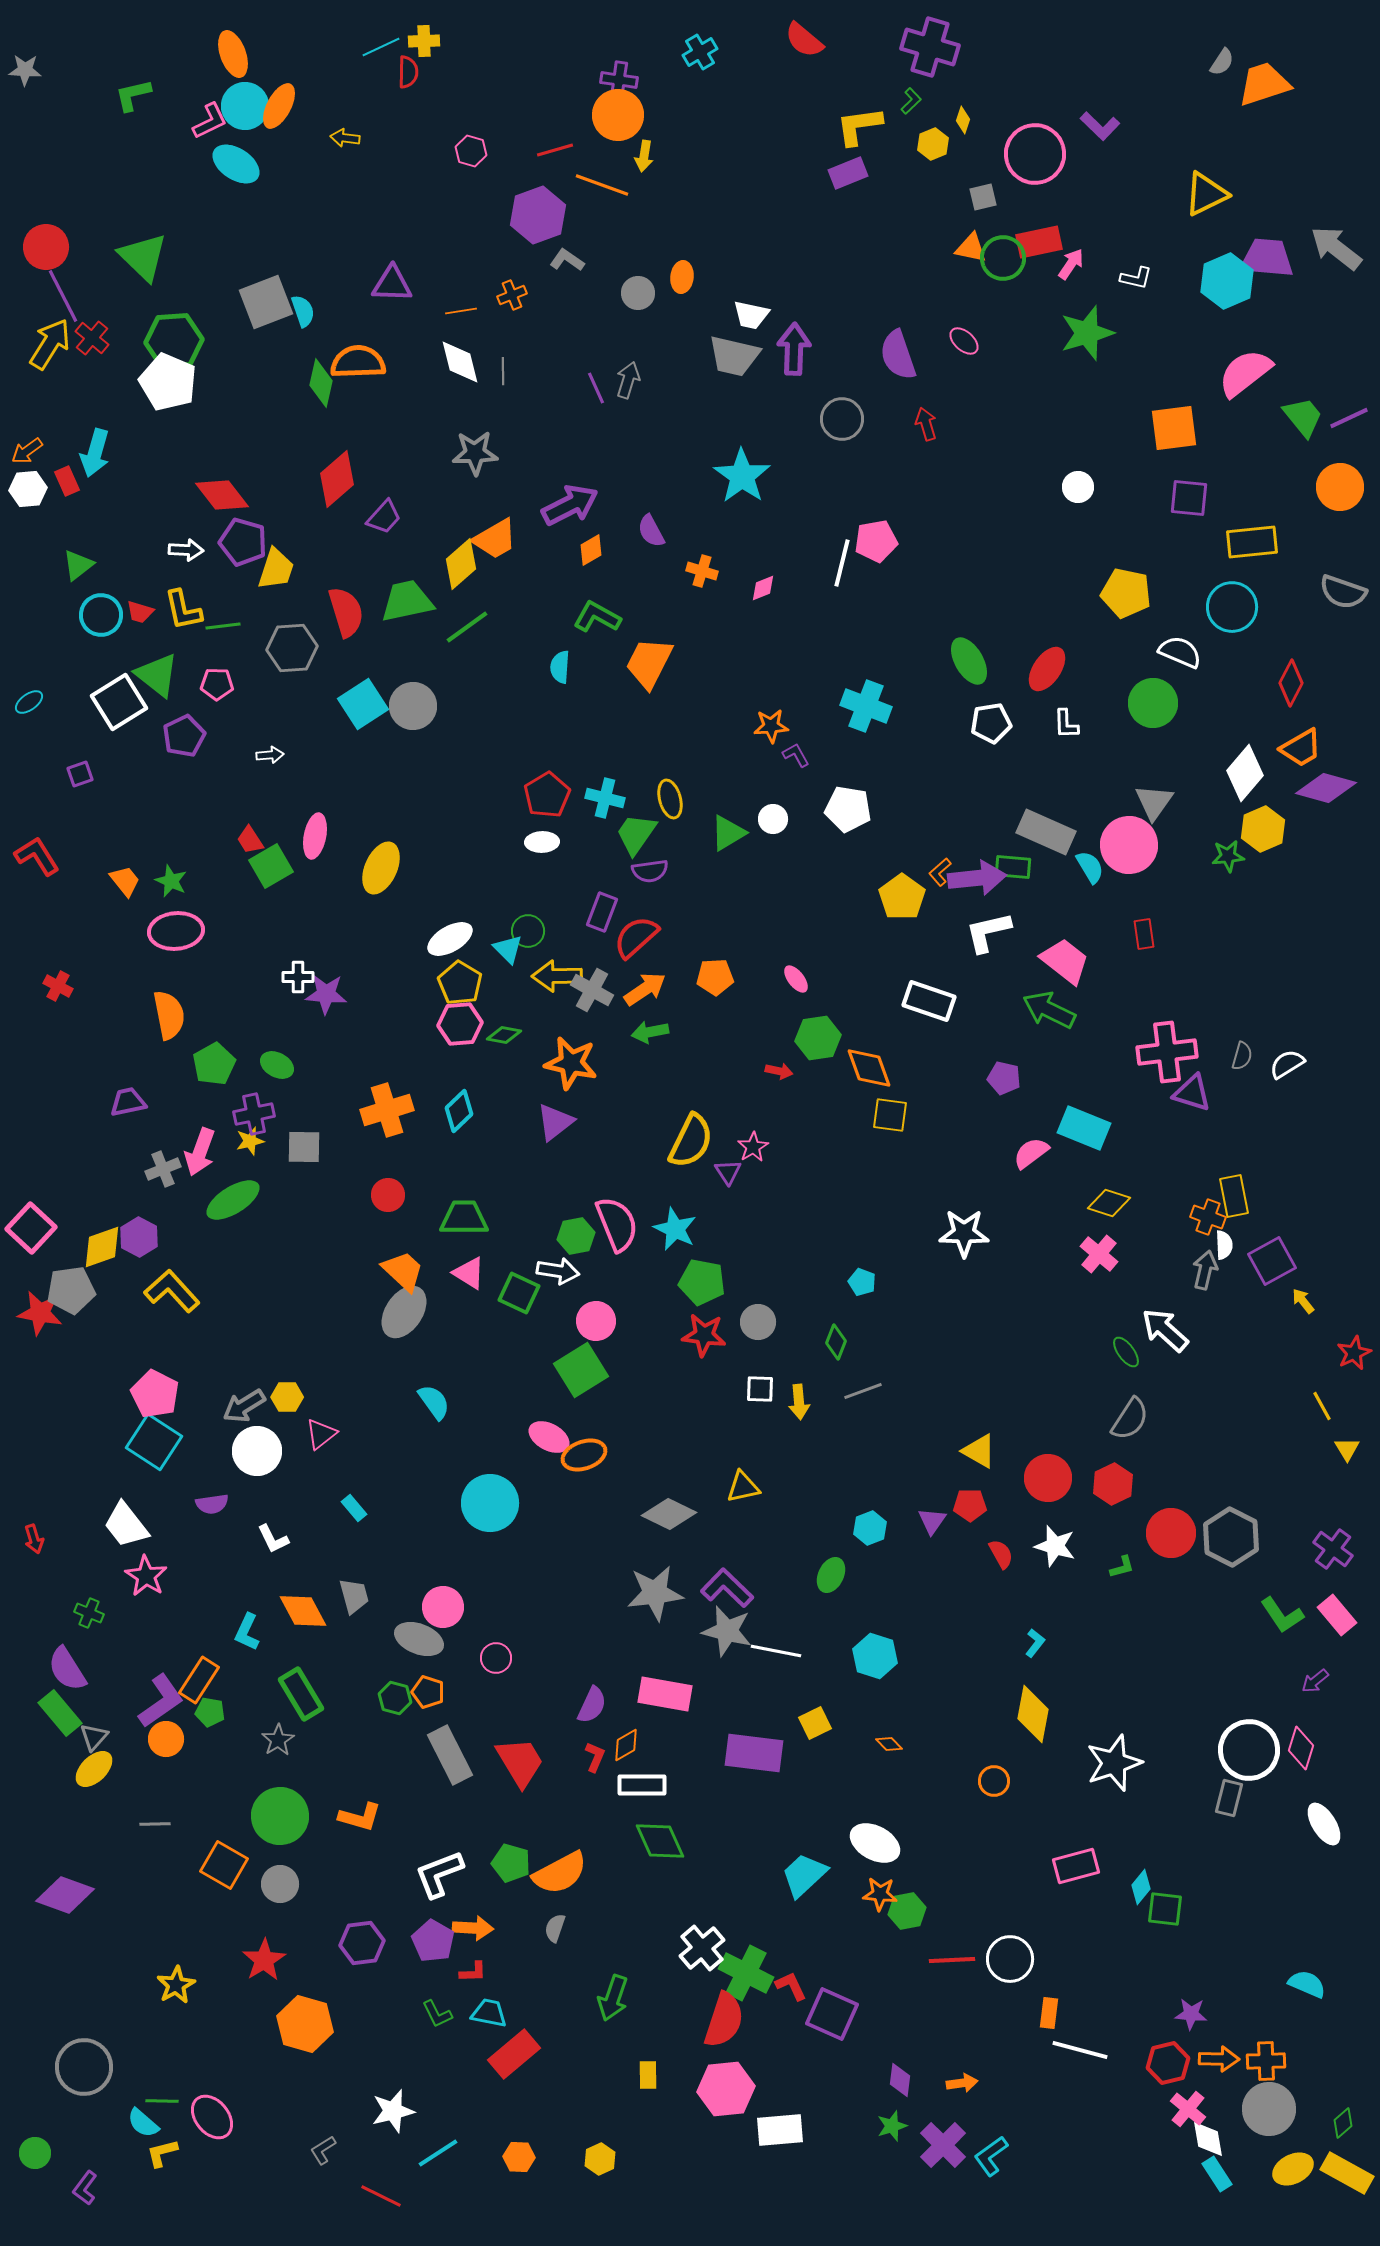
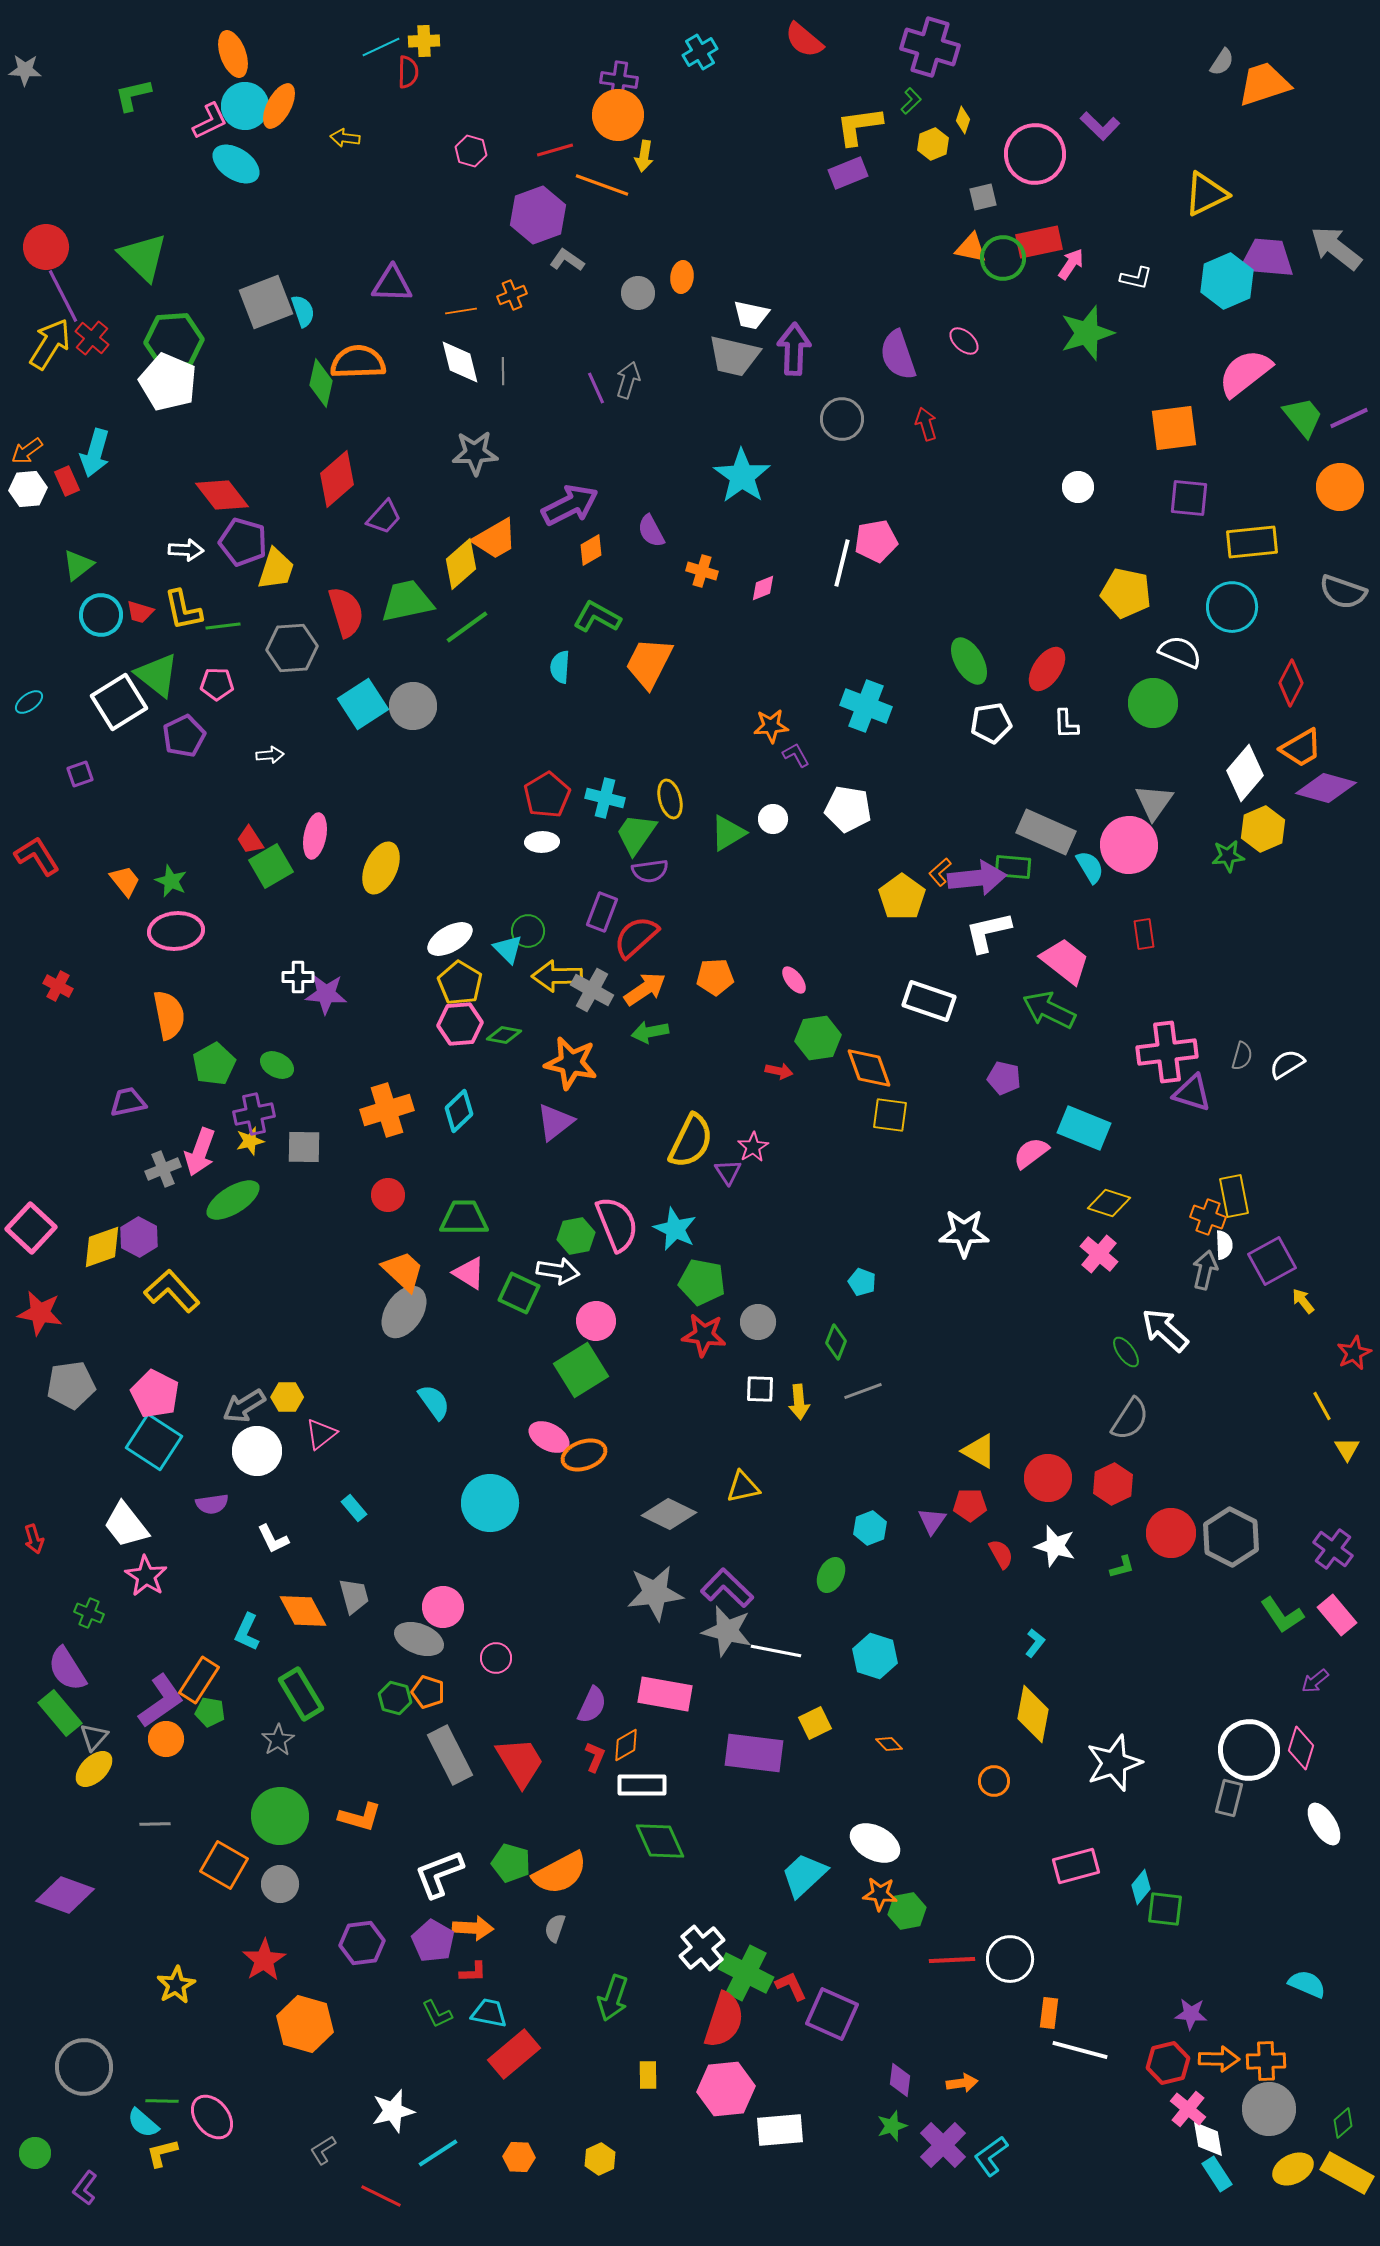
pink ellipse at (796, 979): moved 2 px left, 1 px down
gray pentagon at (71, 1290): moved 95 px down
